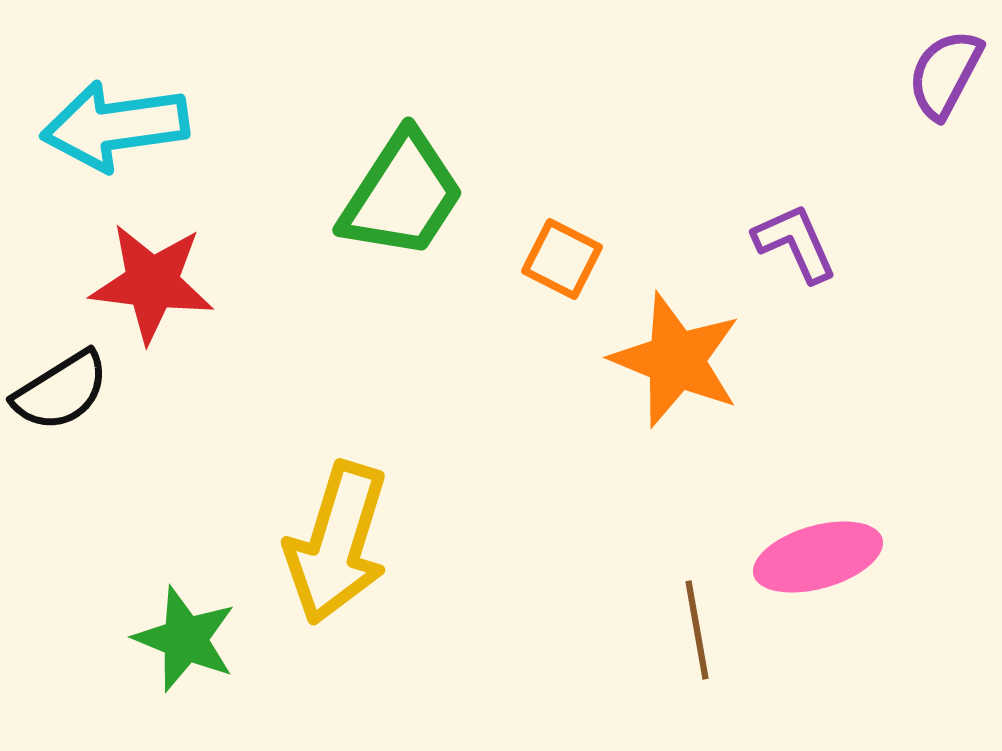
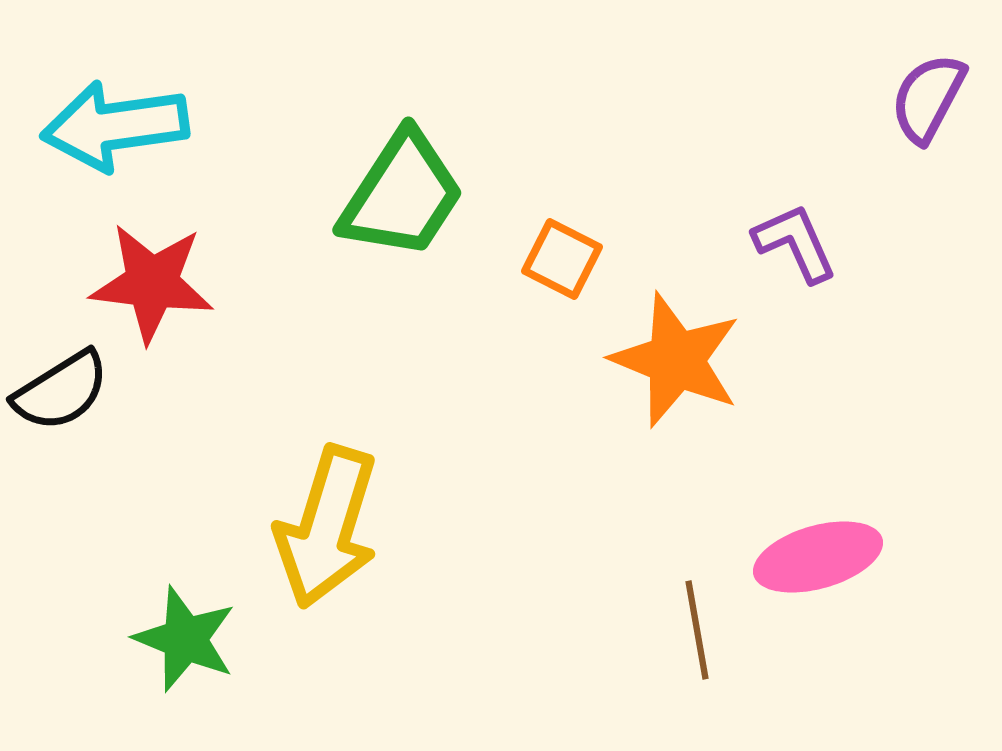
purple semicircle: moved 17 px left, 24 px down
yellow arrow: moved 10 px left, 16 px up
